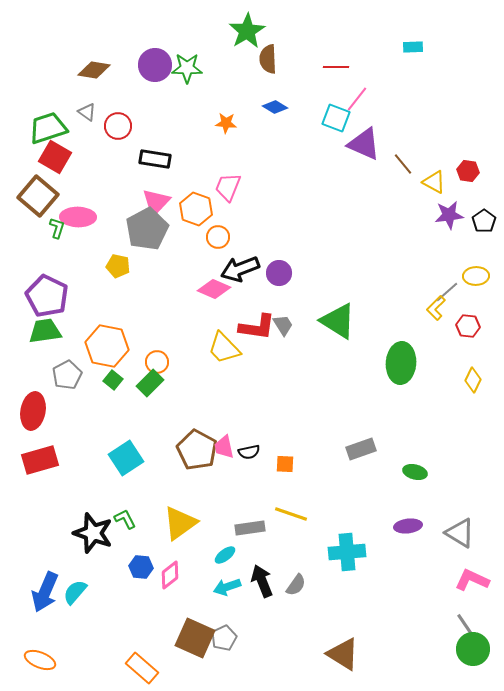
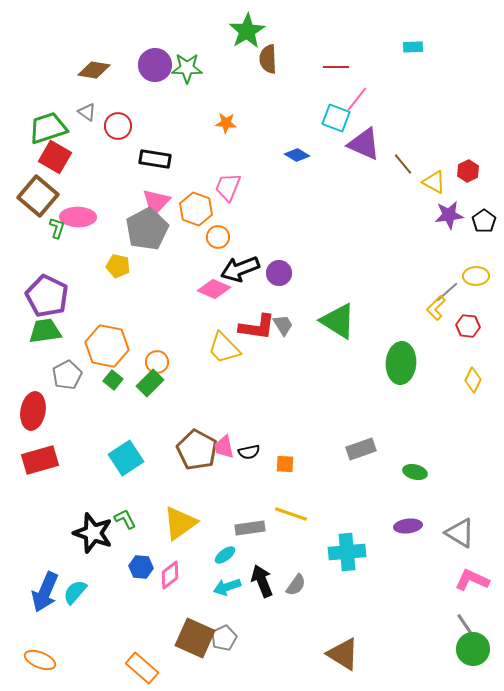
blue diamond at (275, 107): moved 22 px right, 48 px down
red hexagon at (468, 171): rotated 25 degrees clockwise
